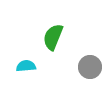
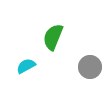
cyan semicircle: rotated 24 degrees counterclockwise
